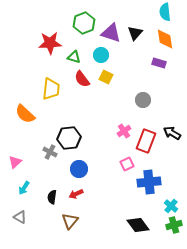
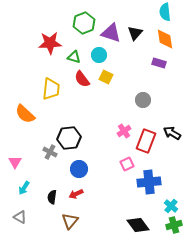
cyan circle: moved 2 px left
pink triangle: rotated 16 degrees counterclockwise
